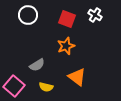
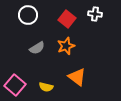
white cross: moved 1 px up; rotated 24 degrees counterclockwise
red square: rotated 18 degrees clockwise
gray semicircle: moved 17 px up
pink square: moved 1 px right, 1 px up
